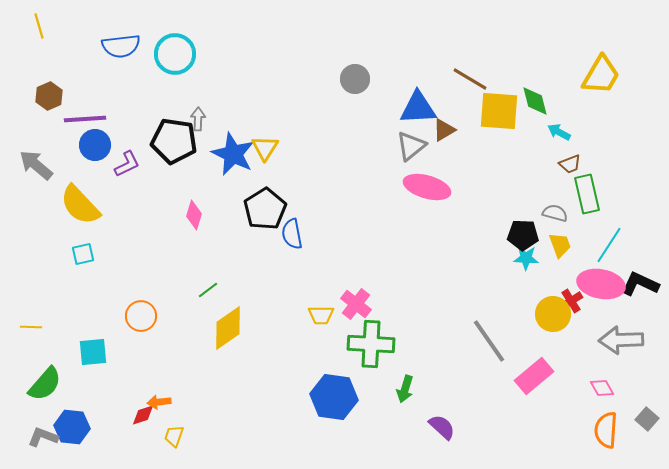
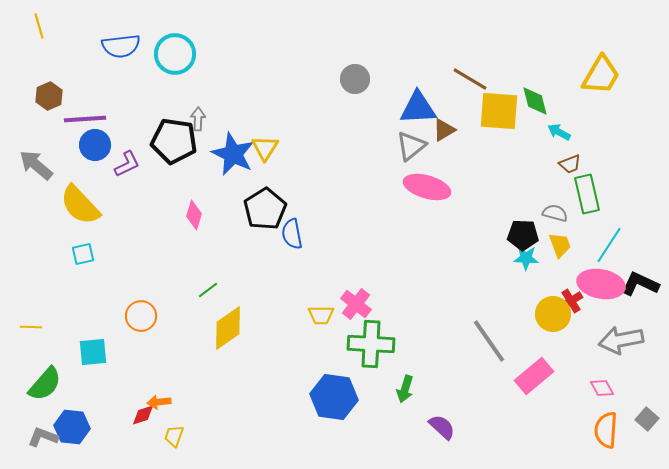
gray arrow at (621, 340): rotated 9 degrees counterclockwise
